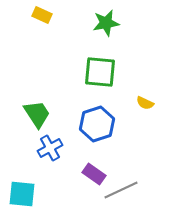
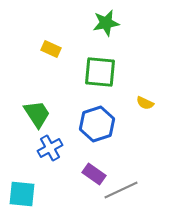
yellow rectangle: moved 9 px right, 34 px down
